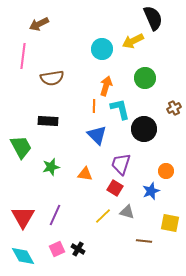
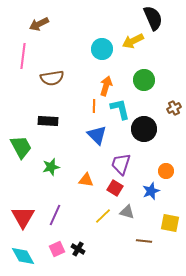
green circle: moved 1 px left, 2 px down
orange triangle: moved 1 px right, 6 px down
